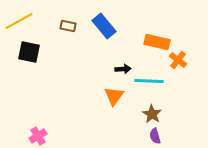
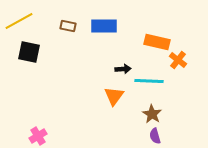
blue rectangle: rotated 50 degrees counterclockwise
